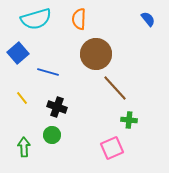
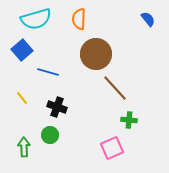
blue square: moved 4 px right, 3 px up
green circle: moved 2 px left
